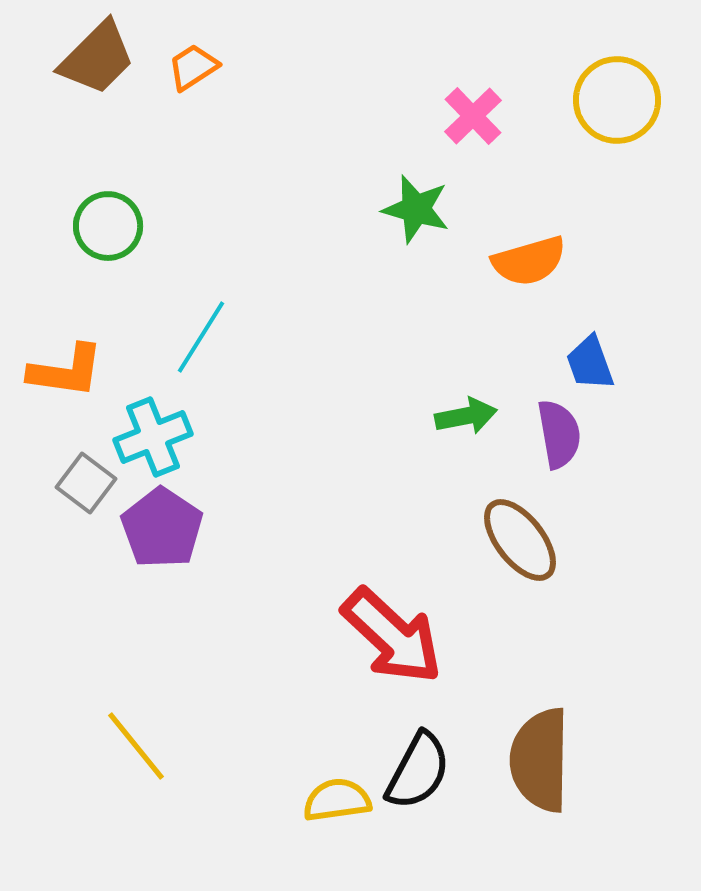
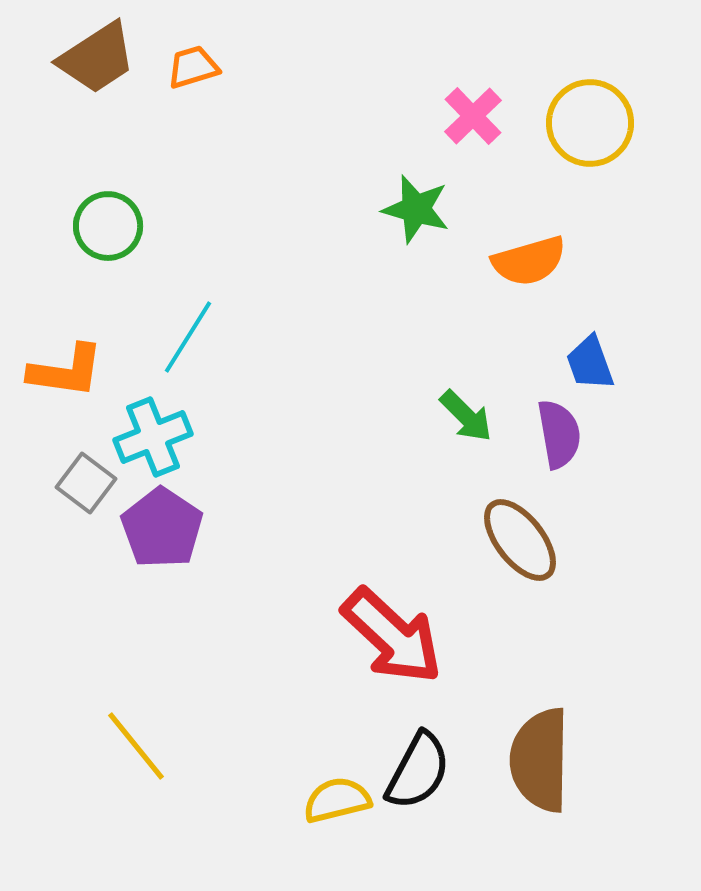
brown trapezoid: rotated 12 degrees clockwise
orange trapezoid: rotated 16 degrees clockwise
yellow circle: moved 27 px left, 23 px down
cyan line: moved 13 px left
green arrow: rotated 56 degrees clockwise
yellow semicircle: rotated 6 degrees counterclockwise
